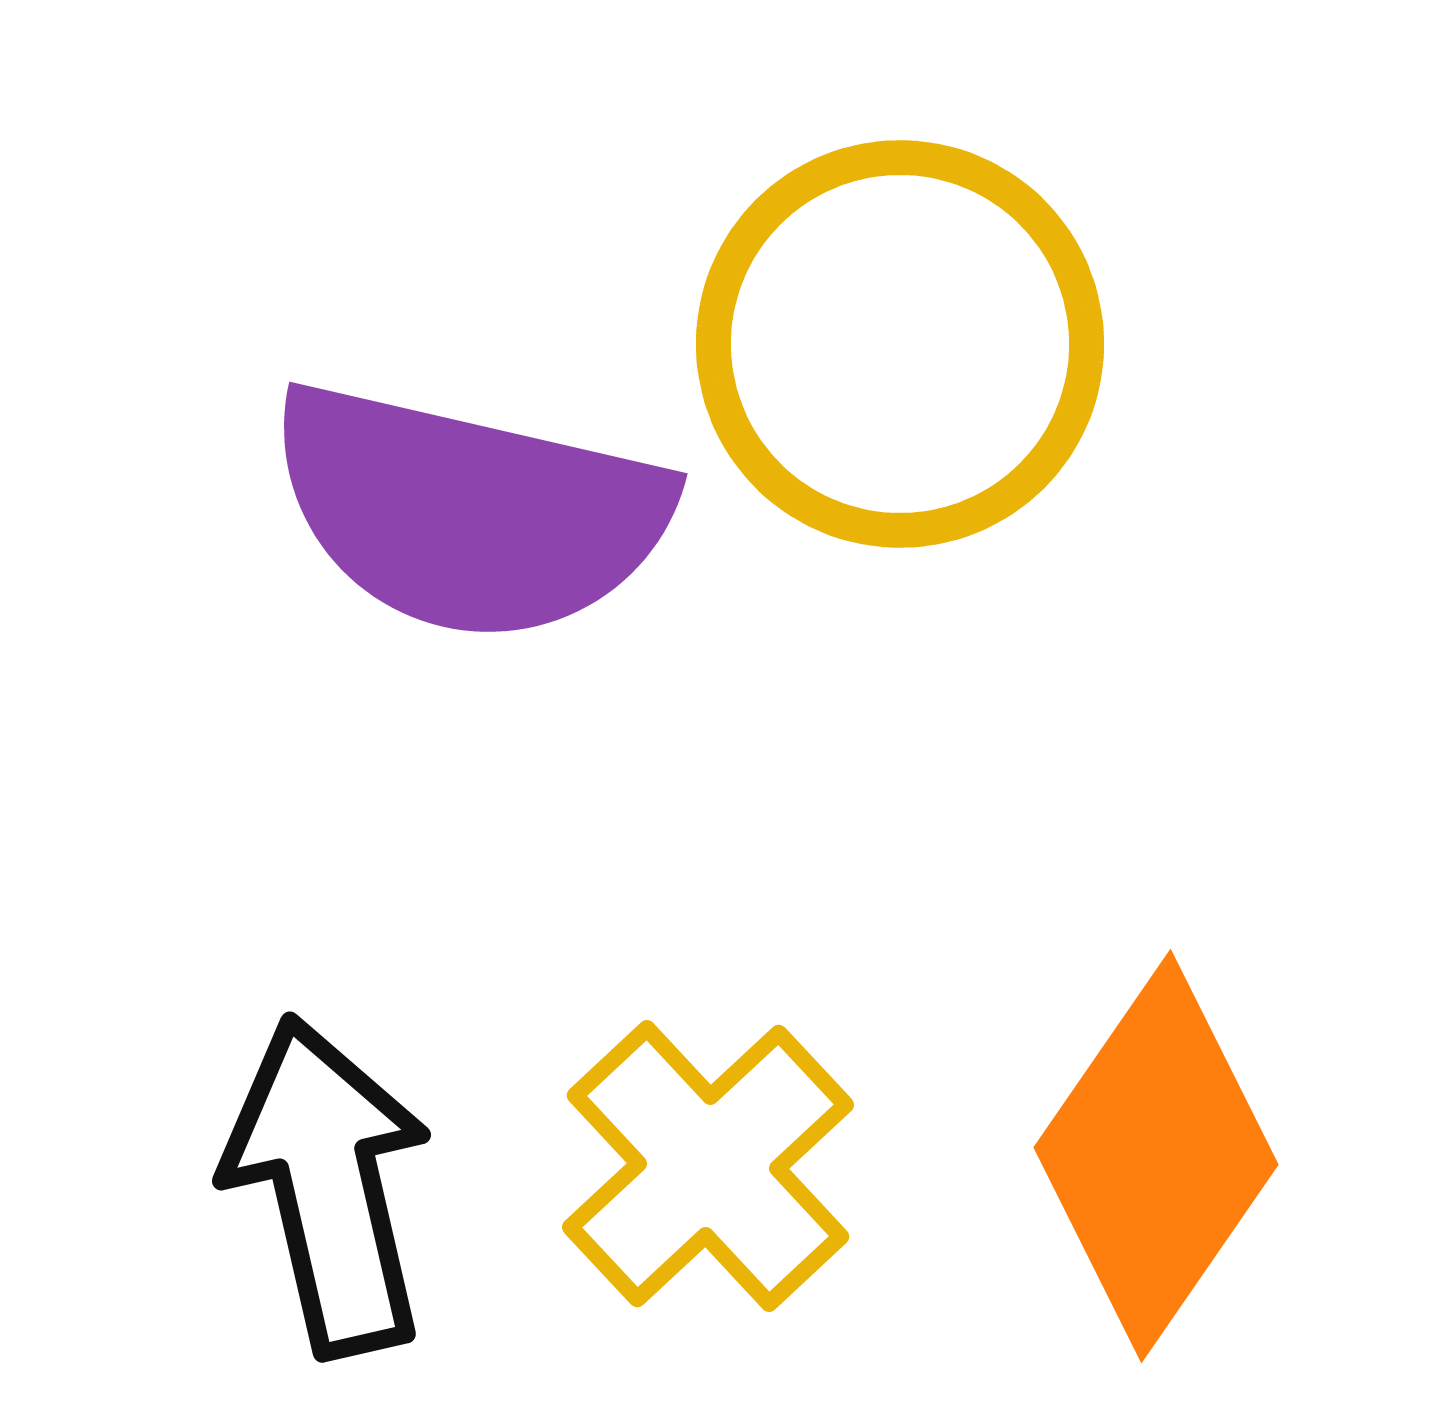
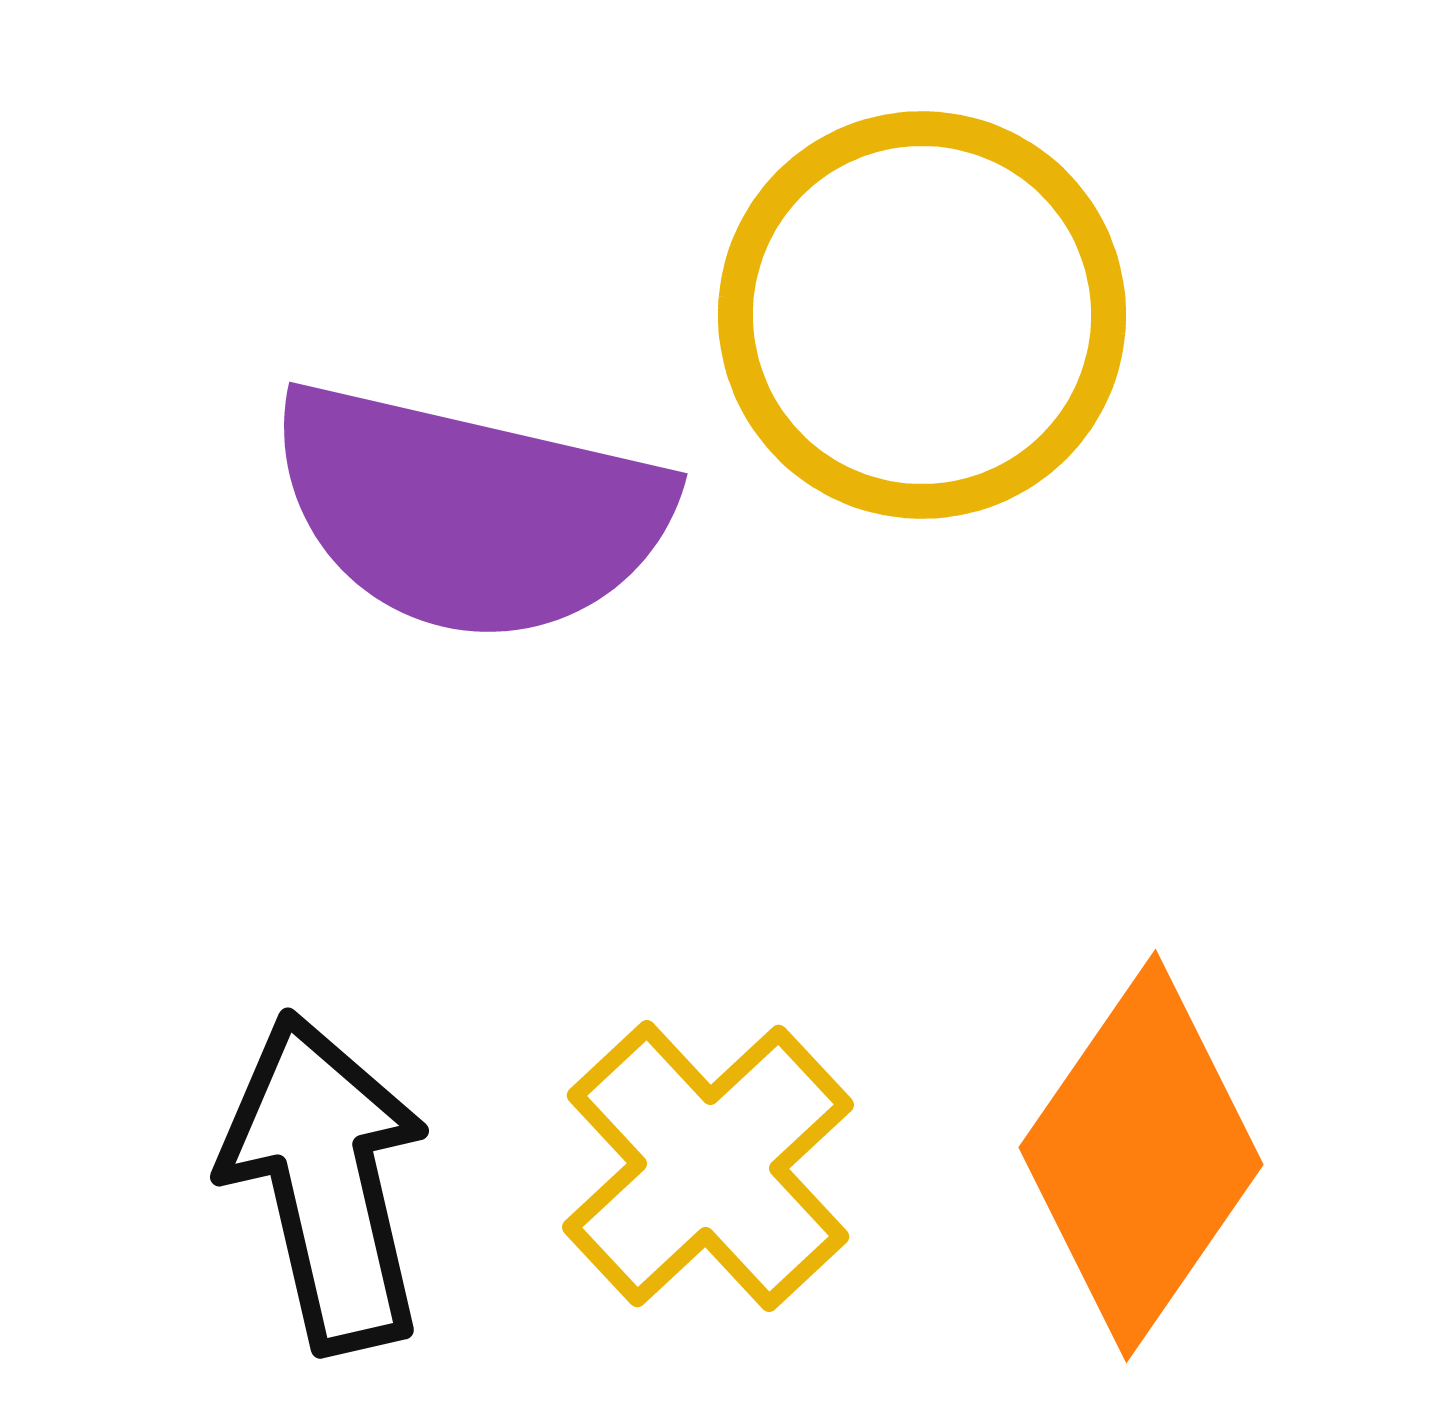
yellow circle: moved 22 px right, 29 px up
orange diamond: moved 15 px left
black arrow: moved 2 px left, 4 px up
